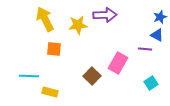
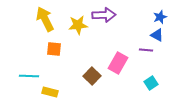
purple arrow: moved 1 px left
purple line: moved 1 px right, 1 px down
